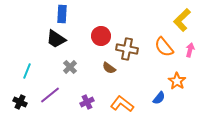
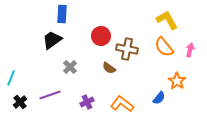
yellow L-shape: moved 15 px left; rotated 105 degrees clockwise
black trapezoid: moved 4 px left, 1 px down; rotated 110 degrees clockwise
cyan line: moved 16 px left, 7 px down
purple line: rotated 20 degrees clockwise
black cross: rotated 24 degrees clockwise
